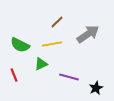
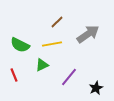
green triangle: moved 1 px right, 1 px down
purple line: rotated 66 degrees counterclockwise
